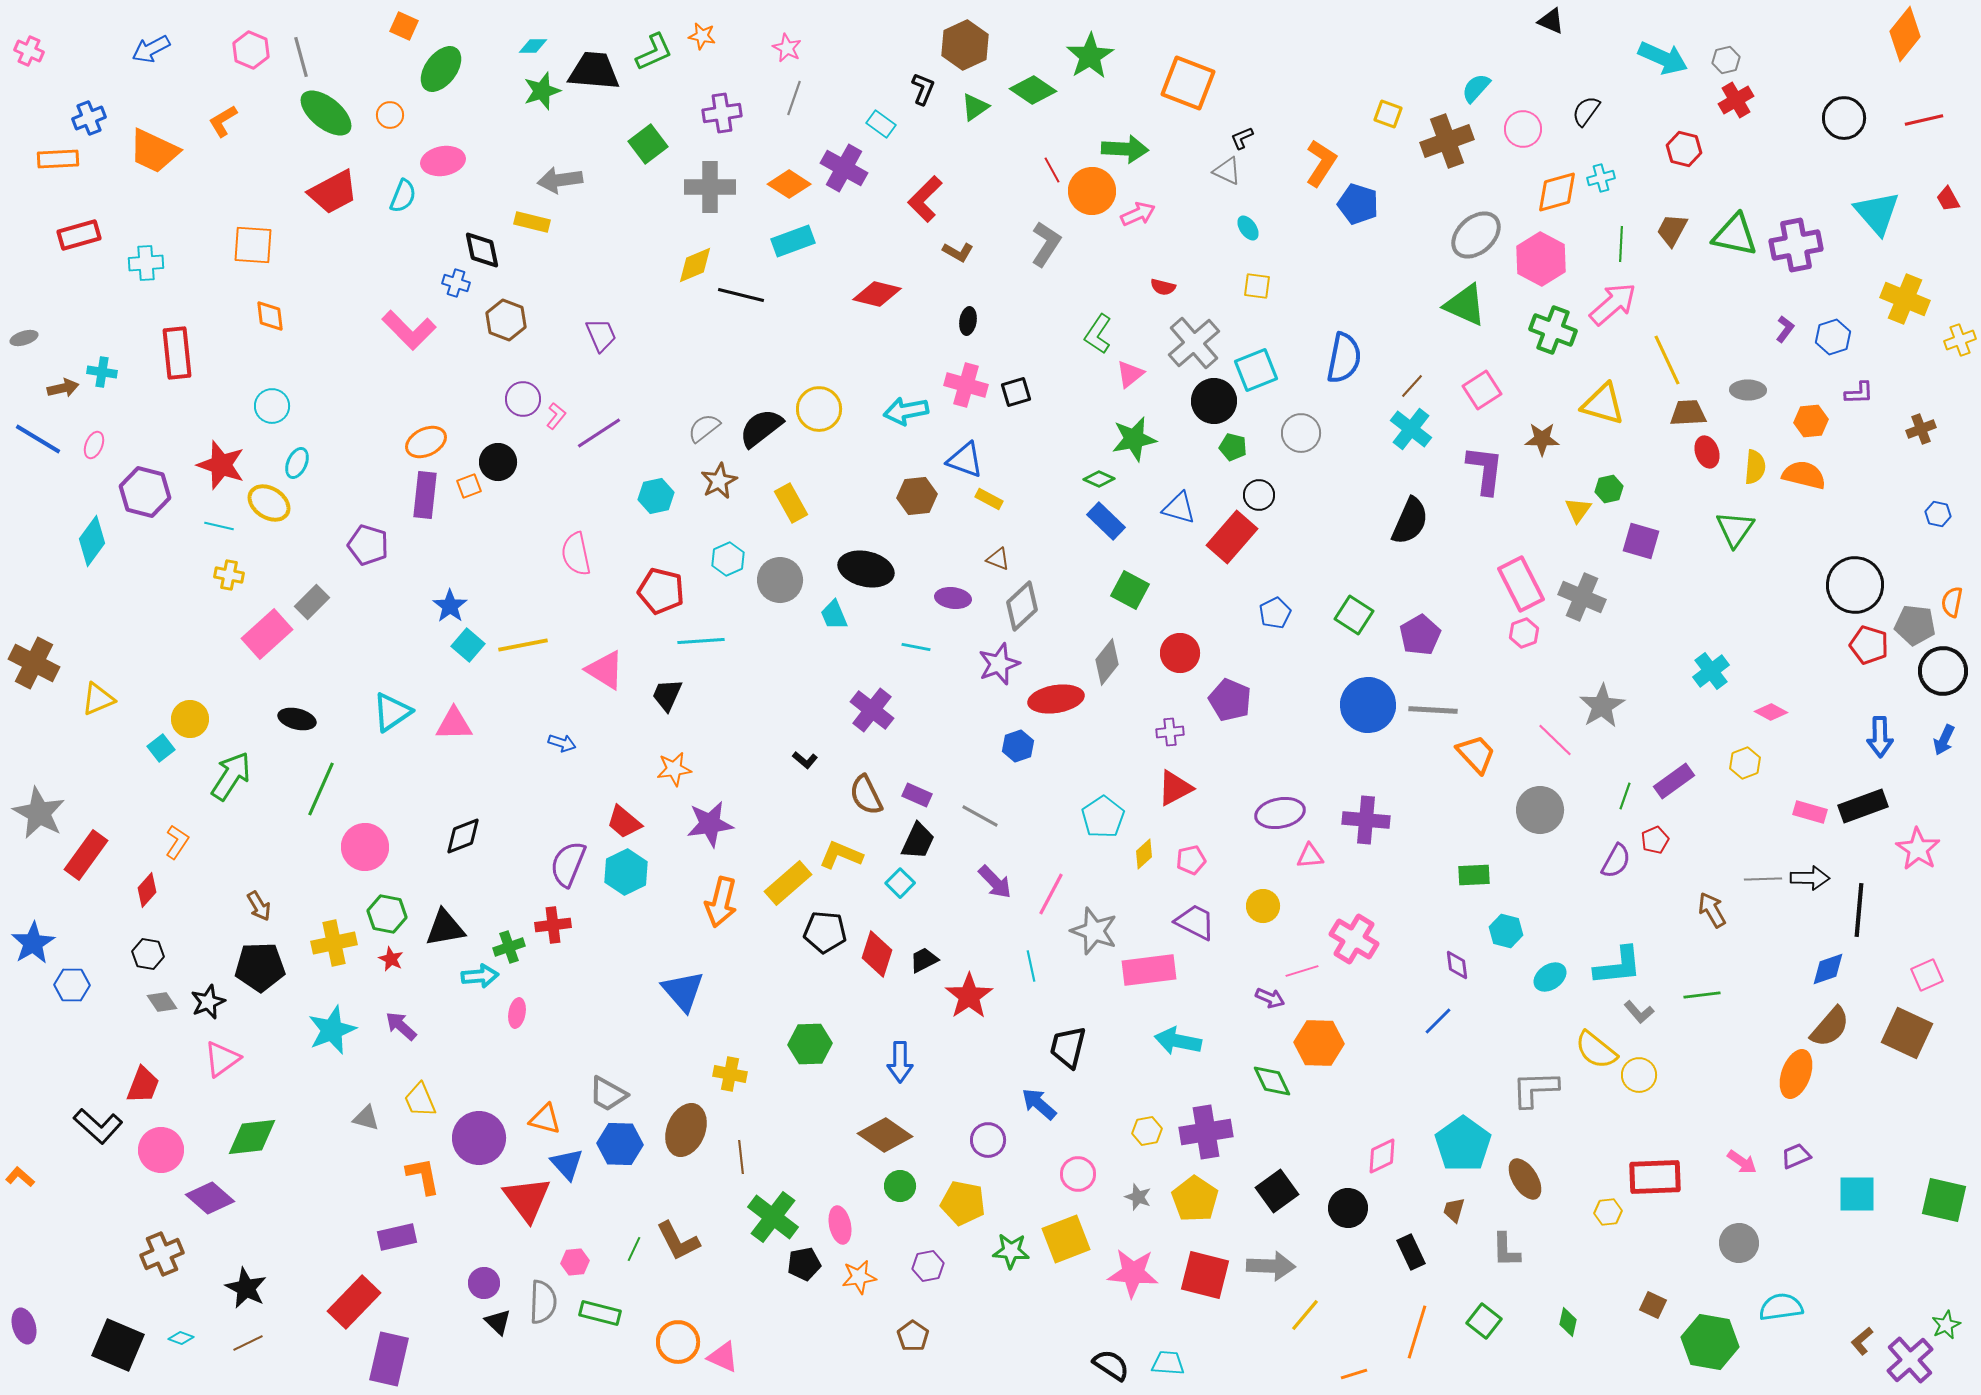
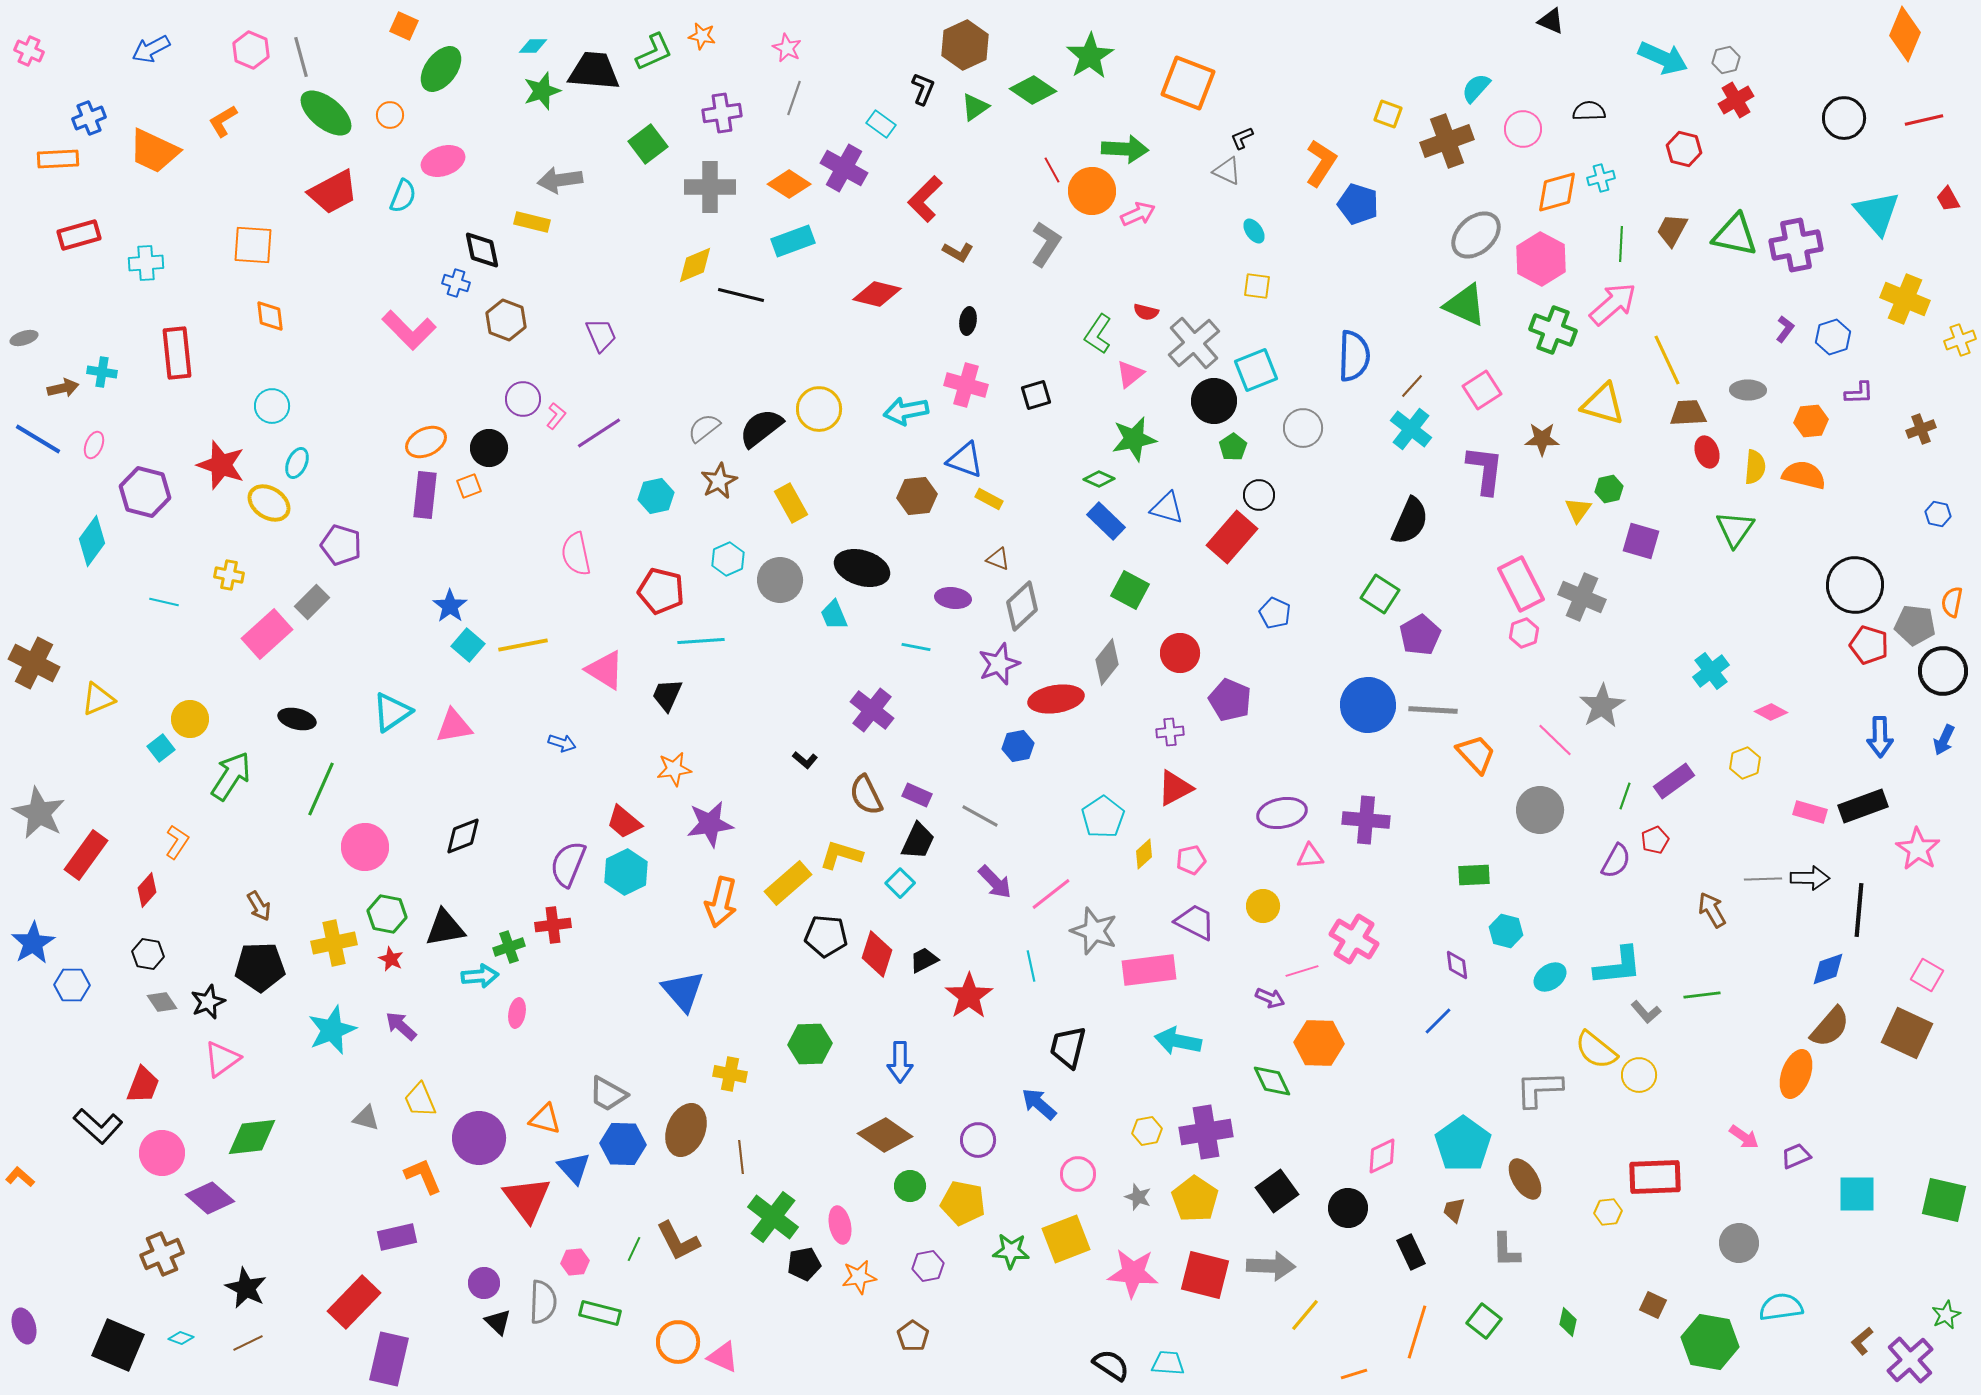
orange diamond at (1905, 34): rotated 16 degrees counterclockwise
black semicircle at (1586, 111): moved 3 px right; rotated 52 degrees clockwise
pink ellipse at (443, 161): rotated 9 degrees counterclockwise
cyan ellipse at (1248, 228): moved 6 px right, 3 px down
red semicircle at (1163, 287): moved 17 px left, 25 px down
blue semicircle at (1344, 358): moved 10 px right, 2 px up; rotated 9 degrees counterclockwise
black square at (1016, 392): moved 20 px right, 3 px down
gray circle at (1301, 433): moved 2 px right, 5 px up
green pentagon at (1233, 447): rotated 24 degrees clockwise
black circle at (498, 462): moved 9 px left, 14 px up
blue triangle at (1179, 508): moved 12 px left
cyan line at (219, 526): moved 55 px left, 76 px down
purple pentagon at (368, 545): moved 27 px left
black ellipse at (866, 569): moved 4 px left, 1 px up; rotated 4 degrees clockwise
blue pentagon at (1275, 613): rotated 20 degrees counterclockwise
green square at (1354, 615): moved 26 px right, 21 px up
pink triangle at (454, 724): moved 2 px down; rotated 9 degrees counterclockwise
blue hexagon at (1018, 746): rotated 8 degrees clockwise
purple ellipse at (1280, 813): moved 2 px right
yellow L-shape at (841, 855): rotated 6 degrees counterclockwise
pink line at (1051, 894): rotated 24 degrees clockwise
black pentagon at (825, 932): moved 1 px right, 4 px down
pink square at (1927, 975): rotated 36 degrees counterclockwise
gray L-shape at (1639, 1012): moved 7 px right
gray L-shape at (1535, 1089): moved 4 px right
purple circle at (988, 1140): moved 10 px left
blue hexagon at (620, 1144): moved 3 px right
pink circle at (161, 1150): moved 1 px right, 3 px down
pink arrow at (1742, 1162): moved 2 px right, 25 px up
blue triangle at (567, 1164): moved 7 px right, 4 px down
orange L-shape at (423, 1176): rotated 12 degrees counterclockwise
green circle at (900, 1186): moved 10 px right
green star at (1946, 1325): moved 10 px up
